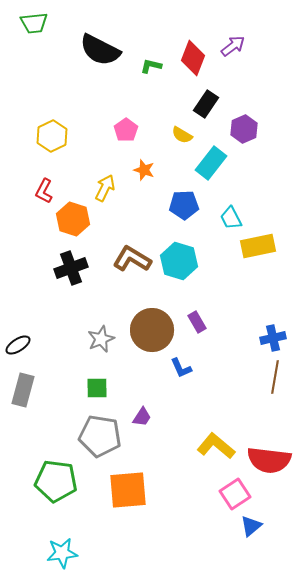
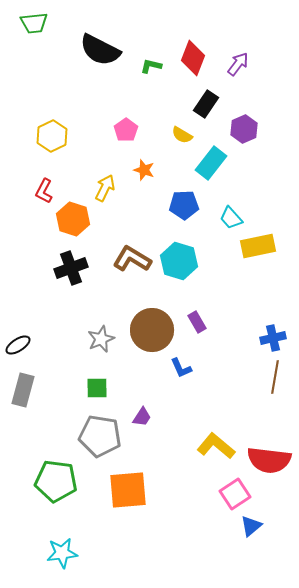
purple arrow: moved 5 px right, 18 px down; rotated 15 degrees counterclockwise
cyan trapezoid: rotated 15 degrees counterclockwise
